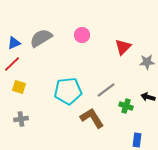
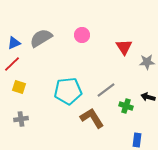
red triangle: moved 1 px right; rotated 18 degrees counterclockwise
